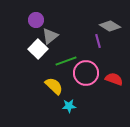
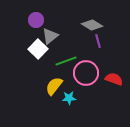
gray diamond: moved 18 px left, 1 px up
yellow semicircle: rotated 96 degrees counterclockwise
cyan star: moved 8 px up
